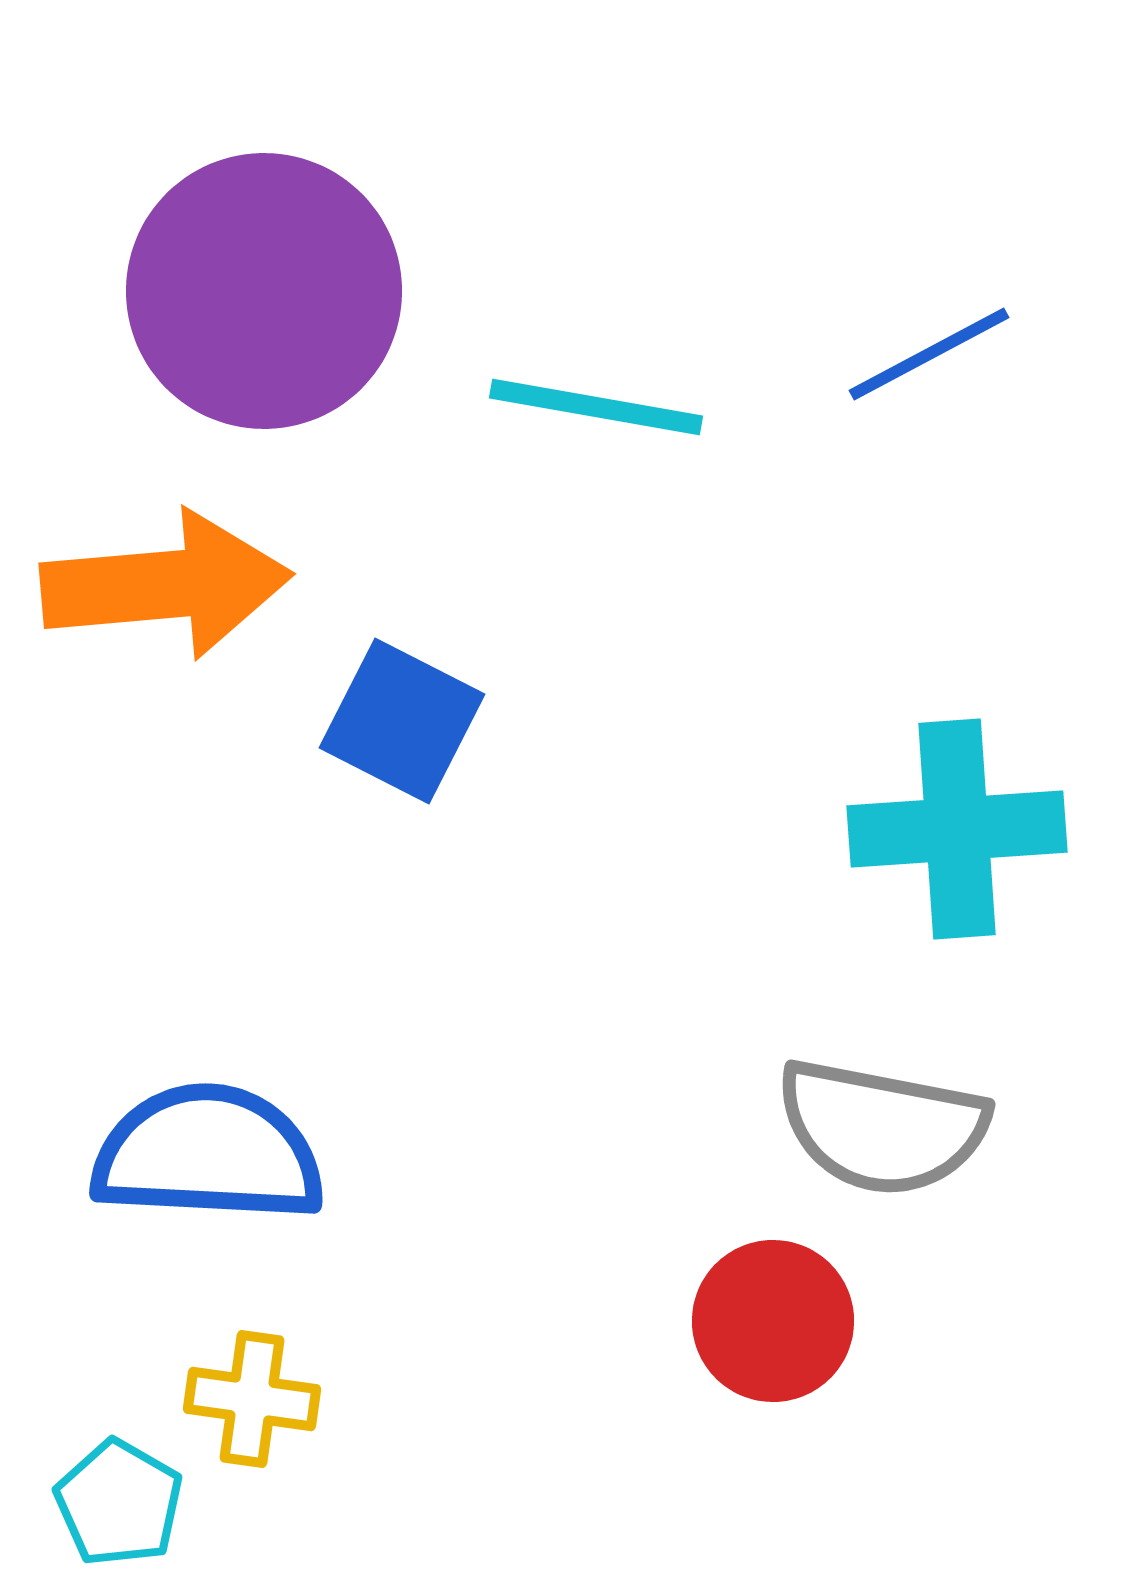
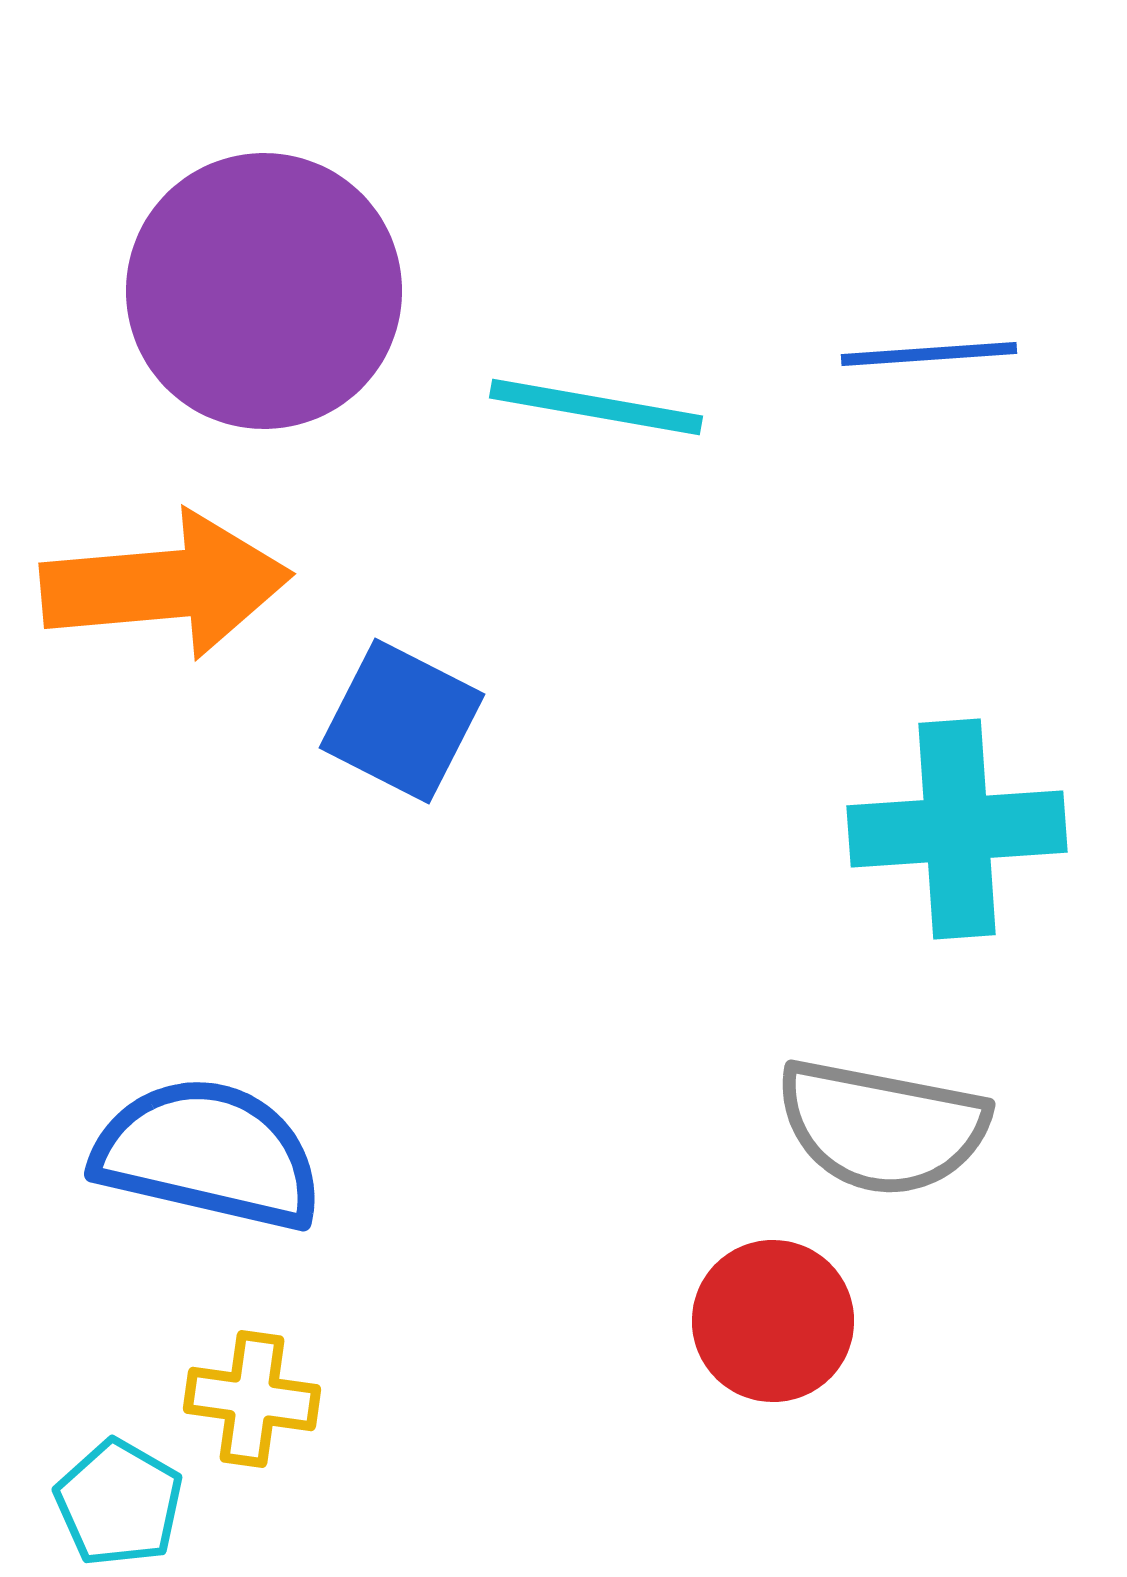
blue line: rotated 24 degrees clockwise
blue semicircle: rotated 10 degrees clockwise
